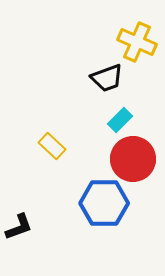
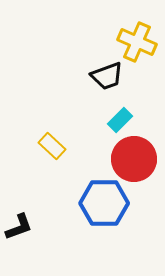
black trapezoid: moved 2 px up
red circle: moved 1 px right
